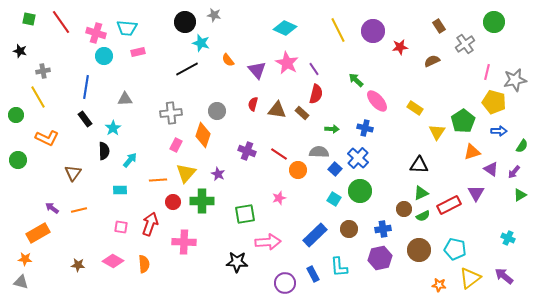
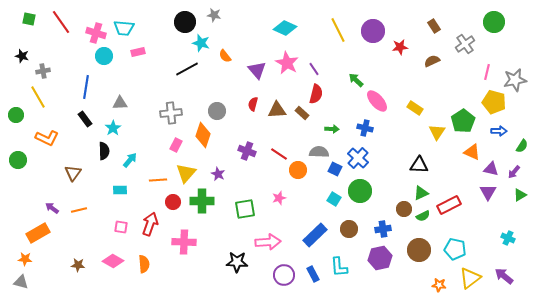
brown rectangle at (439, 26): moved 5 px left
cyan trapezoid at (127, 28): moved 3 px left
black star at (20, 51): moved 2 px right, 5 px down
orange semicircle at (228, 60): moved 3 px left, 4 px up
gray triangle at (125, 99): moved 5 px left, 4 px down
brown triangle at (277, 110): rotated 12 degrees counterclockwise
orange triangle at (472, 152): rotated 42 degrees clockwise
blue square at (335, 169): rotated 16 degrees counterclockwise
purple triangle at (491, 169): rotated 21 degrees counterclockwise
purple triangle at (476, 193): moved 12 px right, 1 px up
green square at (245, 214): moved 5 px up
purple circle at (285, 283): moved 1 px left, 8 px up
